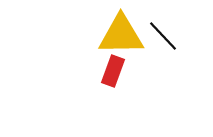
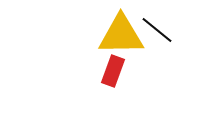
black line: moved 6 px left, 6 px up; rotated 8 degrees counterclockwise
